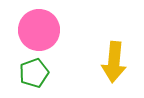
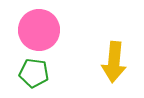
green pentagon: rotated 28 degrees clockwise
